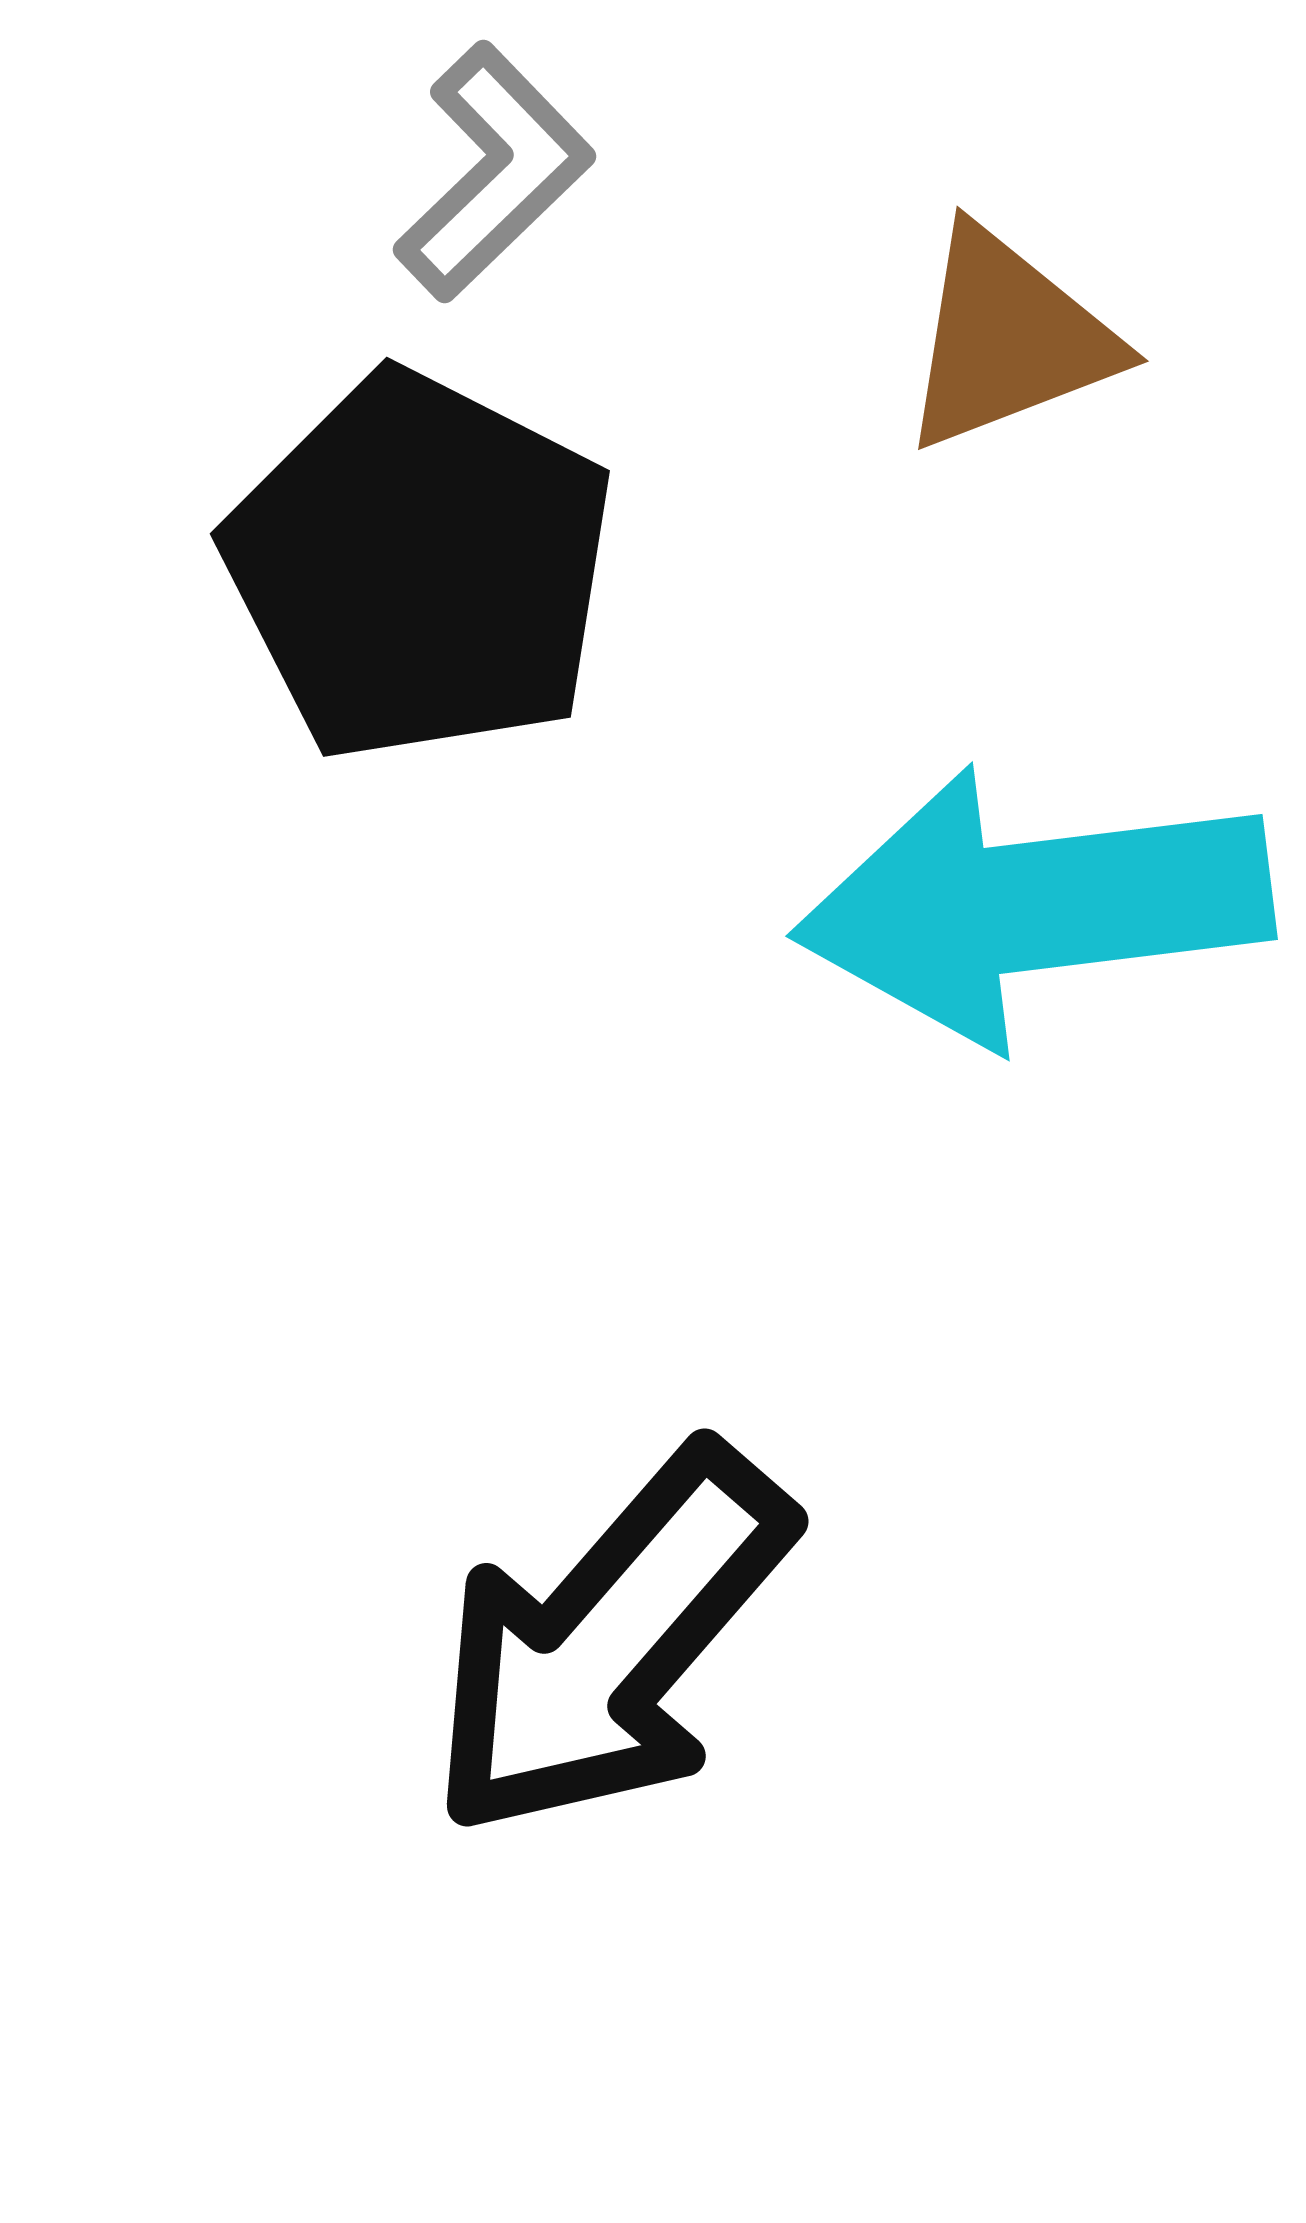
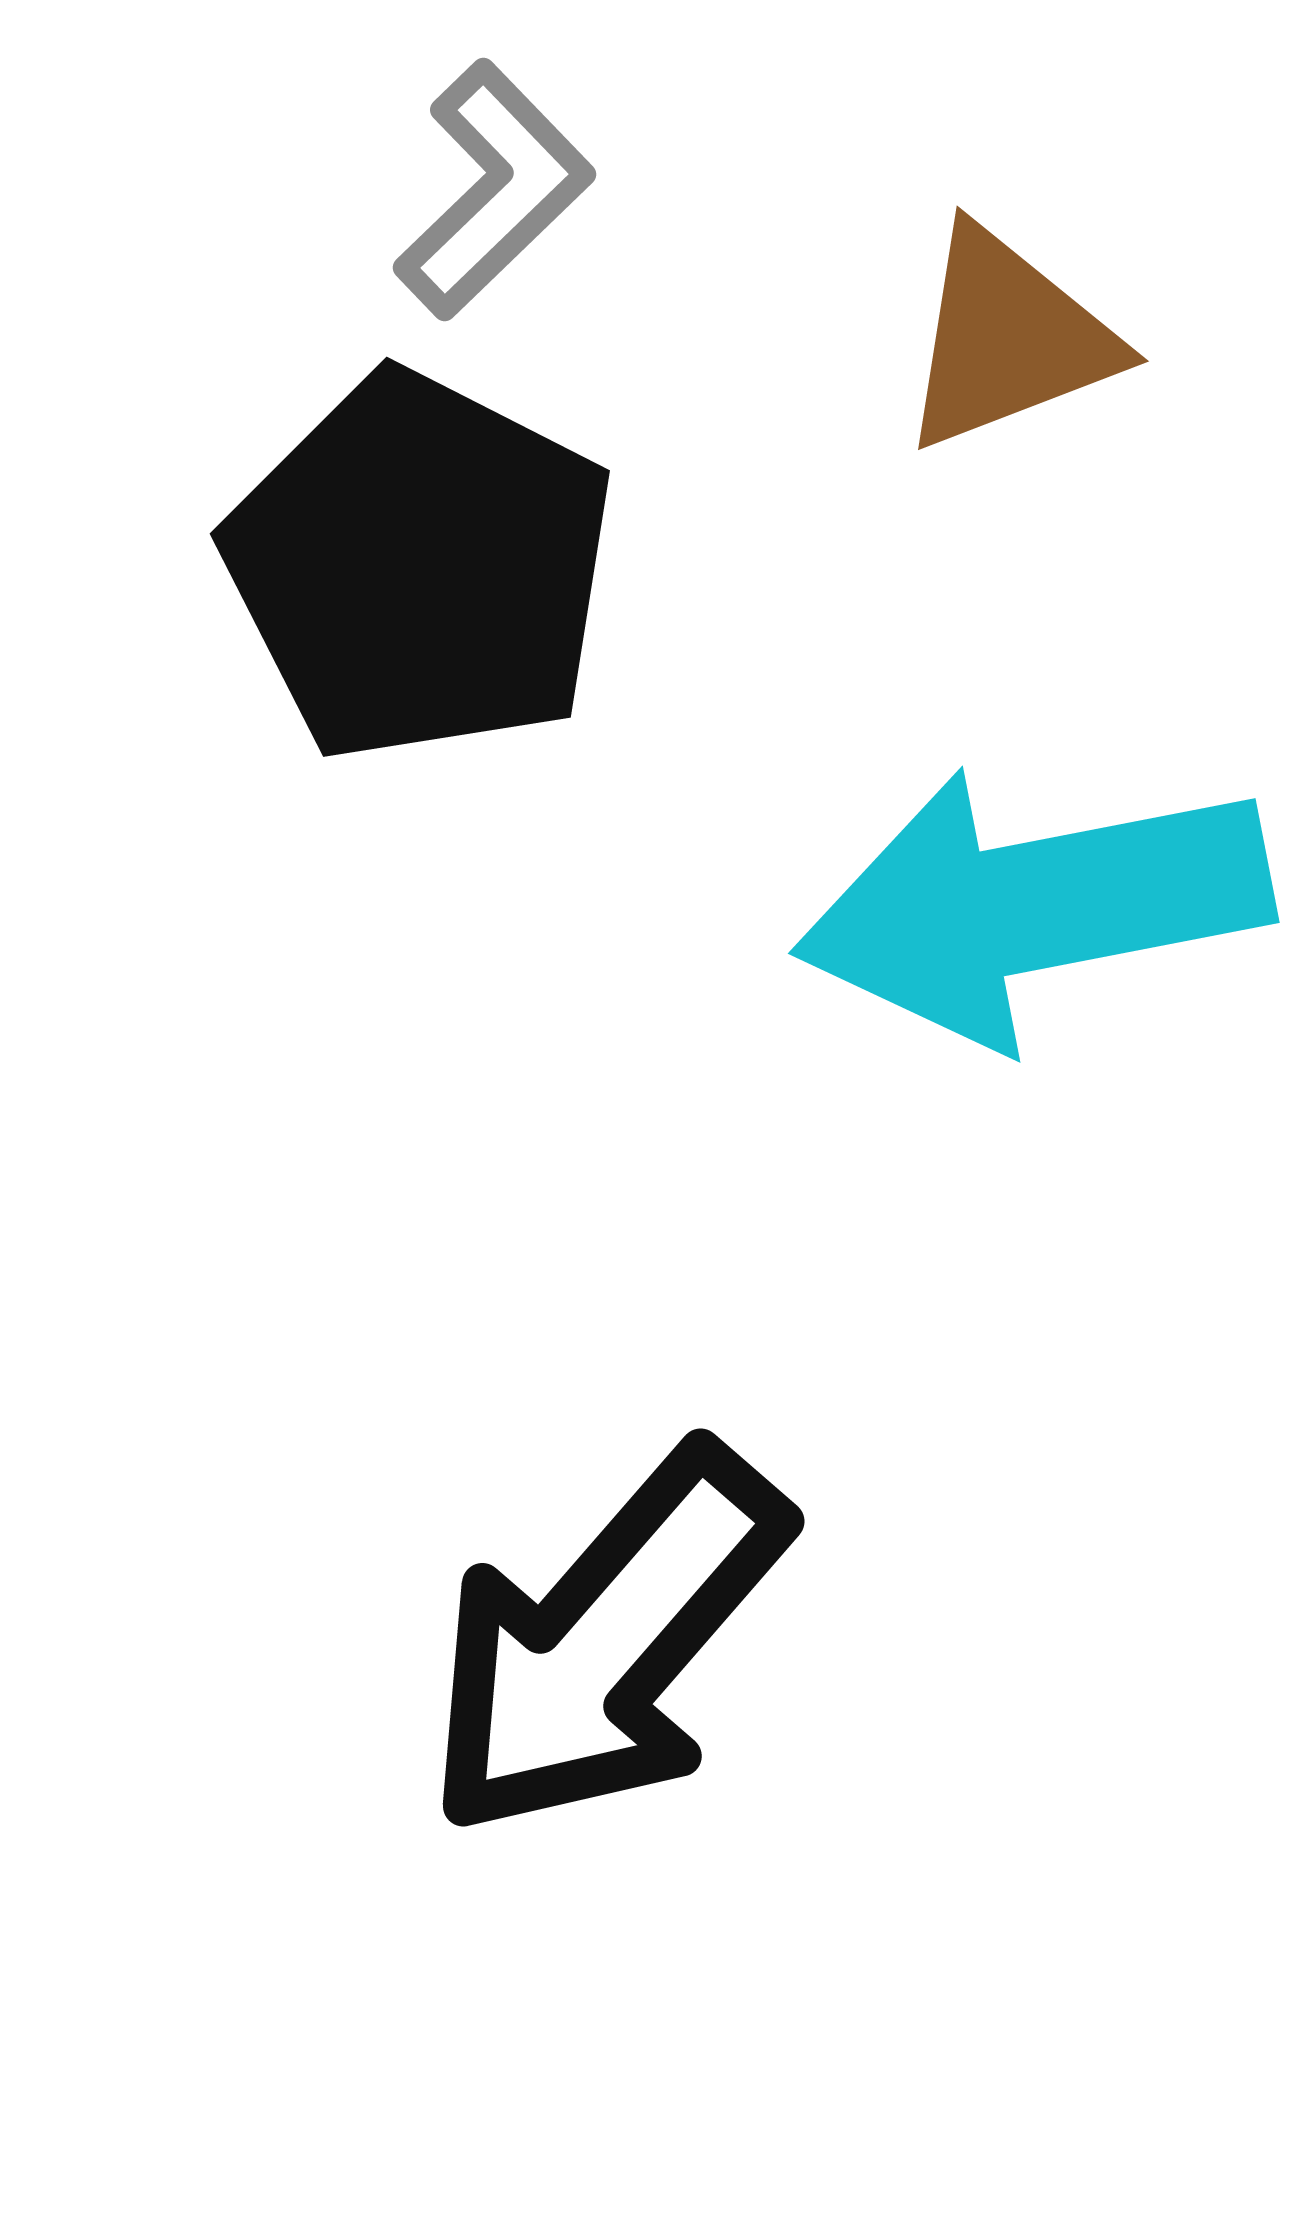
gray L-shape: moved 18 px down
cyan arrow: rotated 4 degrees counterclockwise
black arrow: moved 4 px left
